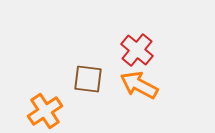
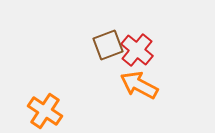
brown square: moved 20 px right, 34 px up; rotated 28 degrees counterclockwise
orange cross: rotated 24 degrees counterclockwise
